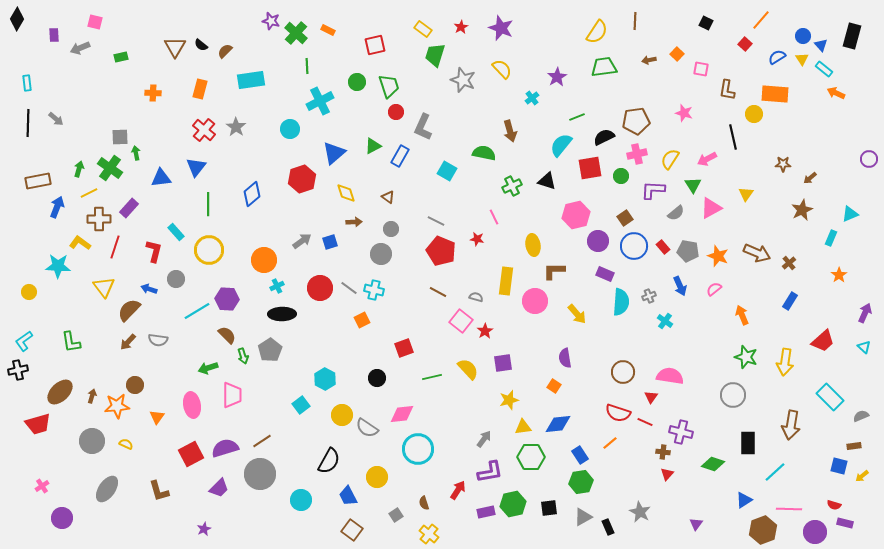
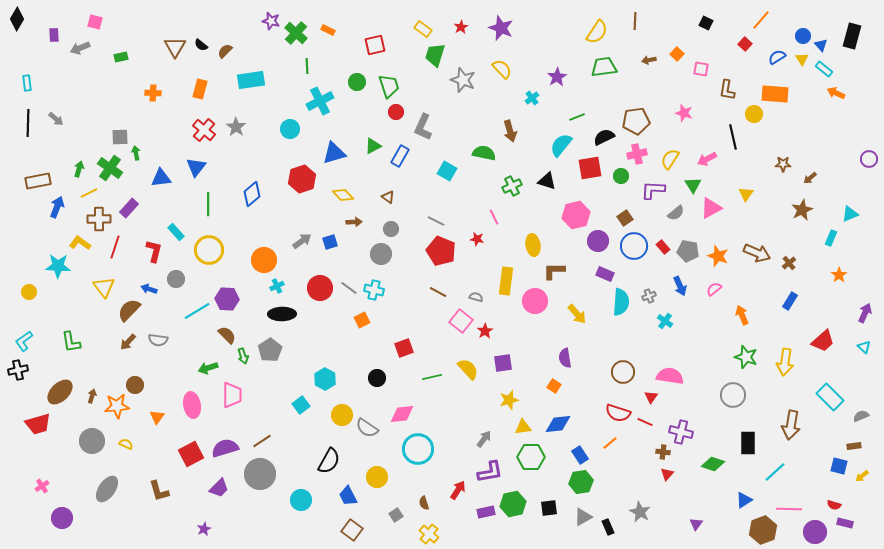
blue triangle at (334, 153): rotated 25 degrees clockwise
yellow diamond at (346, 193): moved 3 px left, 2 px down; rotated 25 degrees counterclockwise
